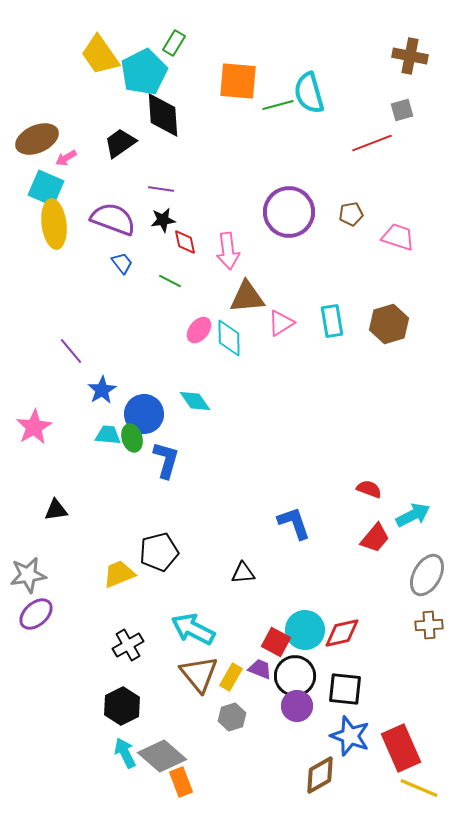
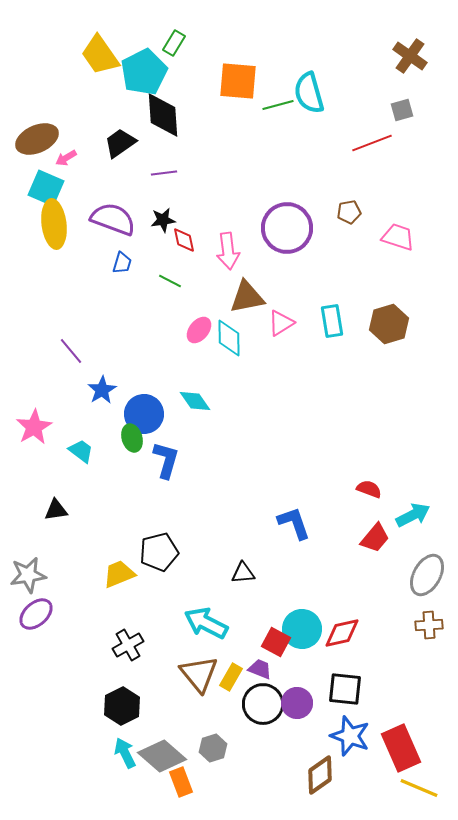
brown cross at (410, 56): rotated 24 degrees clockwise
purple line at (161, 189): moved 3 px right, 16 px up; rotated 15 degrees counterclockwise
purple circle at (289, 212): moved 2 px left, 16 px down
brown pentagon at (351, 214): moved 2 px left, 2 px up
red diamond at (185, 242): moved 1 px left, 2 px up
blue trapezoid at (122, 263): rotated 55 degrees clockwise
brown triangle at (247, 297): rotated 6 degrees counterclockwise
cyan trapezoid at (108, 435): moved 27 px left, 16 px down; rotated 32 degrees clockwise
cyan arrow at (193, 629): moved 13 px right, 6 px up
cyan circle at (305, 630): moved 3 px left, 1 px up
black circle at (295, 676): moved 32 px left, 28 px down
purple circle at (297, 706): moved 3 px up
gray hexagon at (232, 717): moved 19 px left, 31 px down
brown diamond at (320, 775): rotated 6 degrees counterclockwise
